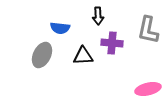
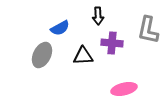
blue semicircle: rotated 36 degrees counterclockwise
pink ellipse: moved 24 px left
